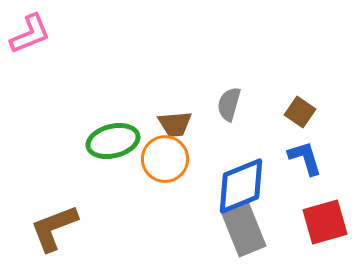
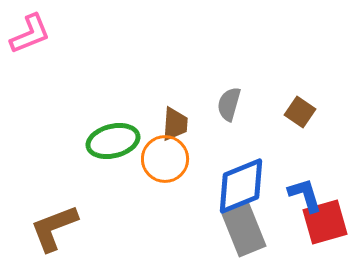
brown trapezoid: rotated 81 degrees counterclockwise
blue L-shape: moved 37 px down
